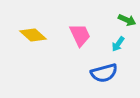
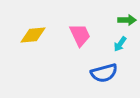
green arrow: rotated 24 degrees counterclockwise
yellow diamond: rotated 48 degrees counterclockwise
cyan arrow: moved 2 px right
